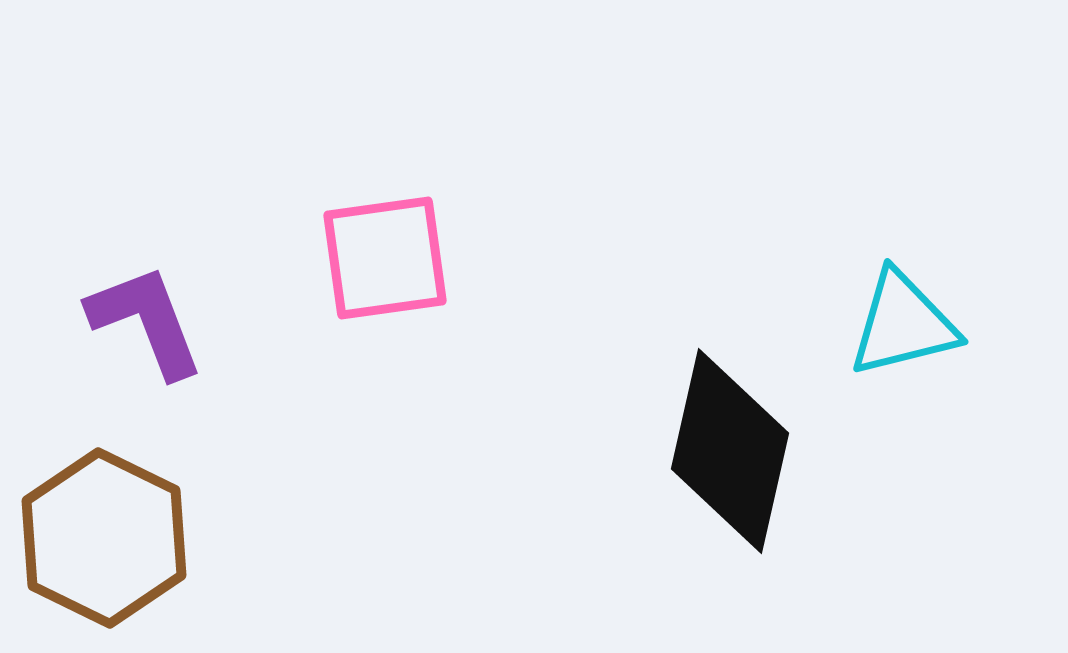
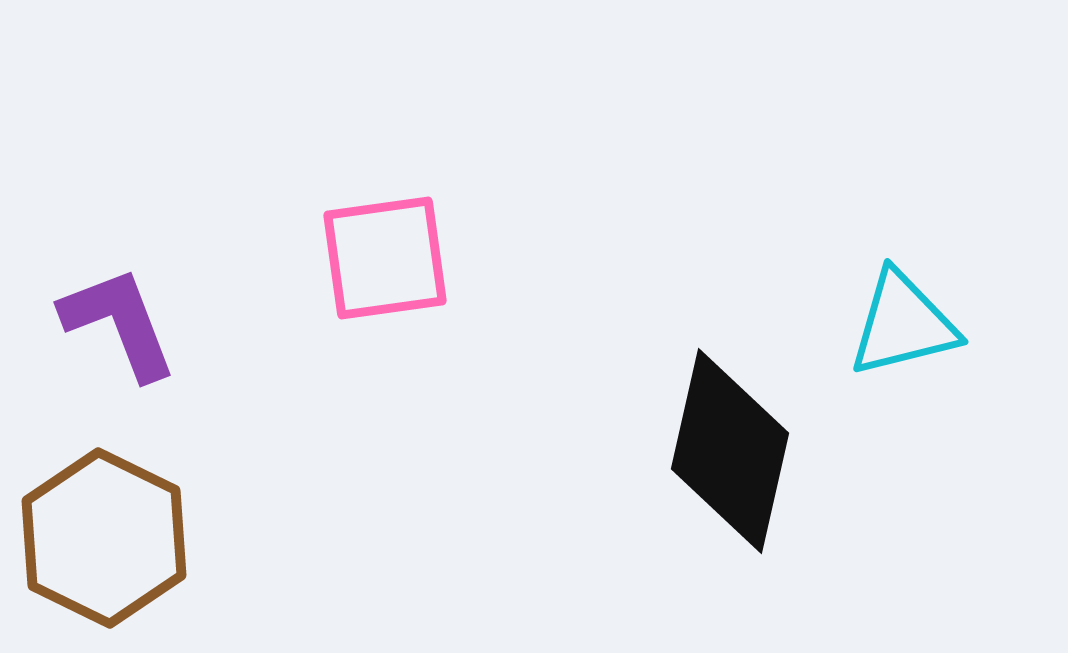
purple L-shape: moved 27 px left, 2 px down
